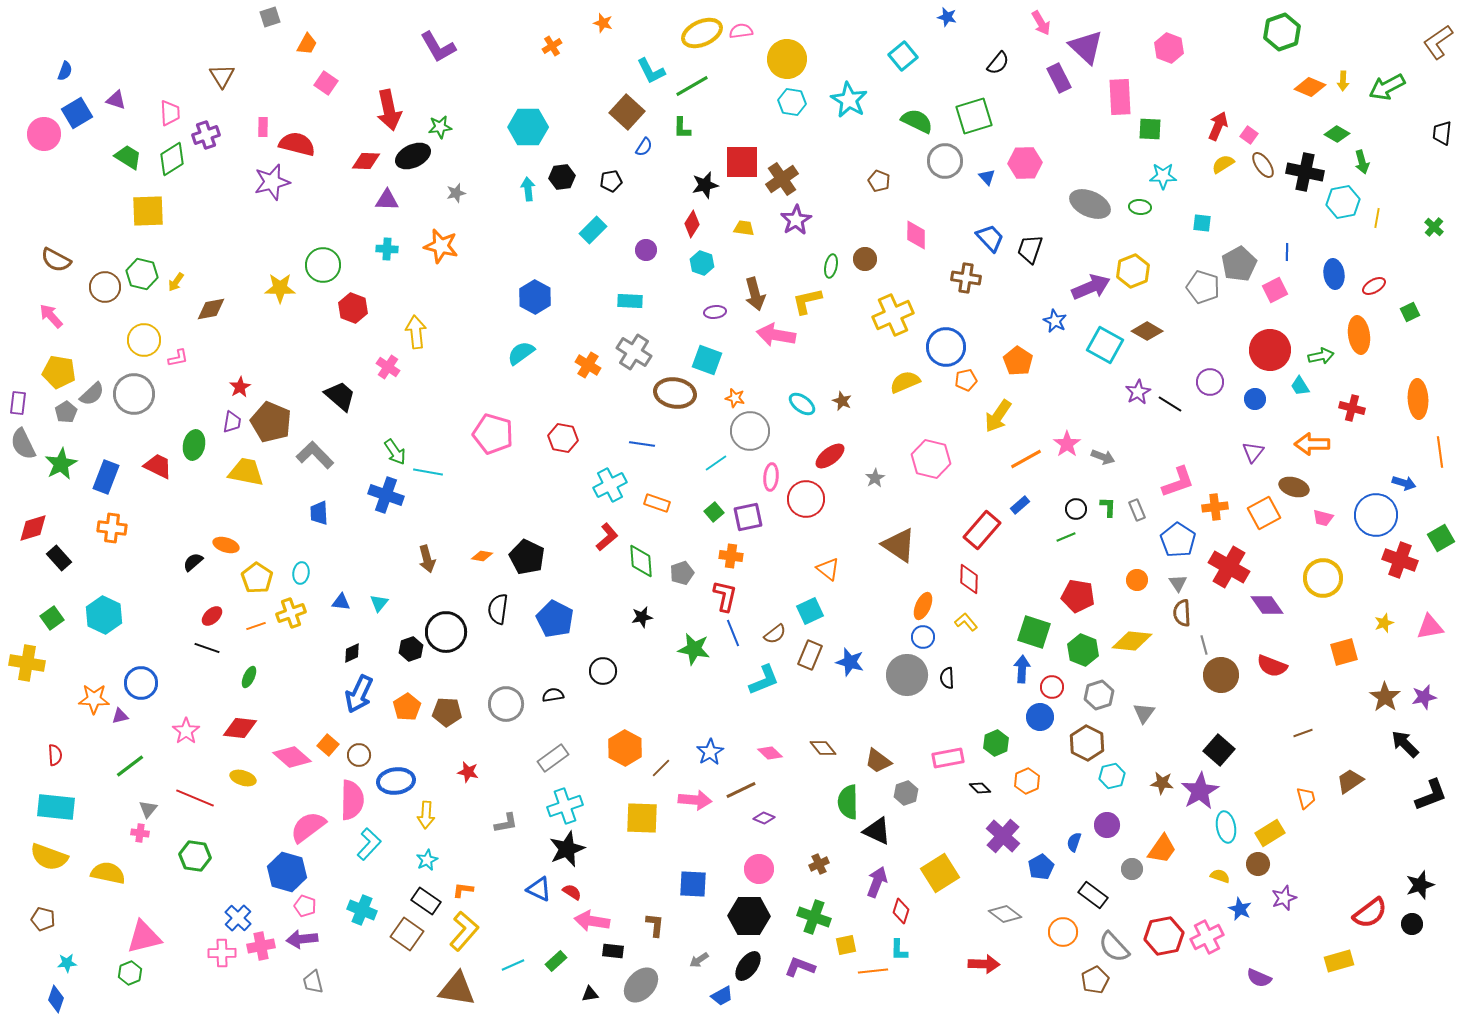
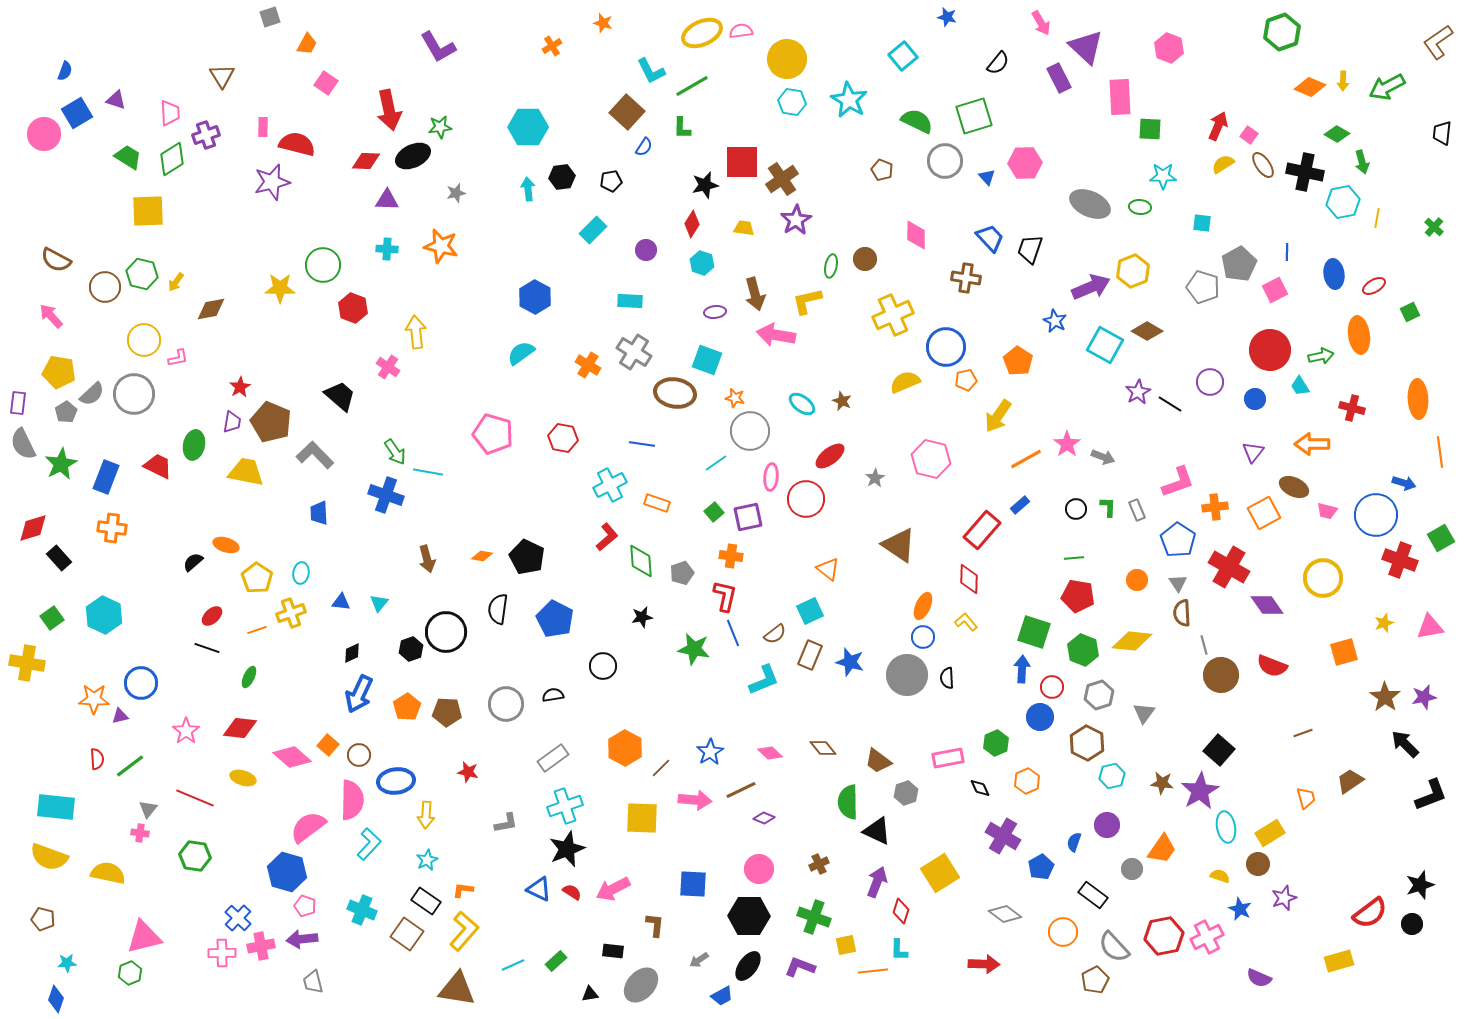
brown pentagon at (879, 181): moved 3 px right, 11 px up
brown ellipse at (1294, 487): rotated 8 degrees clockwise
pink trapezoid at (1323, 518): moved 4 px right, 7 px up
green line at (1066, 537): moved 8 px right, 21 px down; rotated 18 degrees clockwise
orange line at (256, 626): moved 1 px right, 4 px down
black circle at (603, 671): moved 5 px up
red semicircle at (55, 755): moved 42 px right, 4 px down
black diamond at (980, 788): rotated 20 degrees clockwise
purple cross at (1003, 836): rotated 12 degrees counterclockwise
pink arrow at (592, 921): moved 21 px right, 32 px up; rotated 36 degrees counterclockwise
